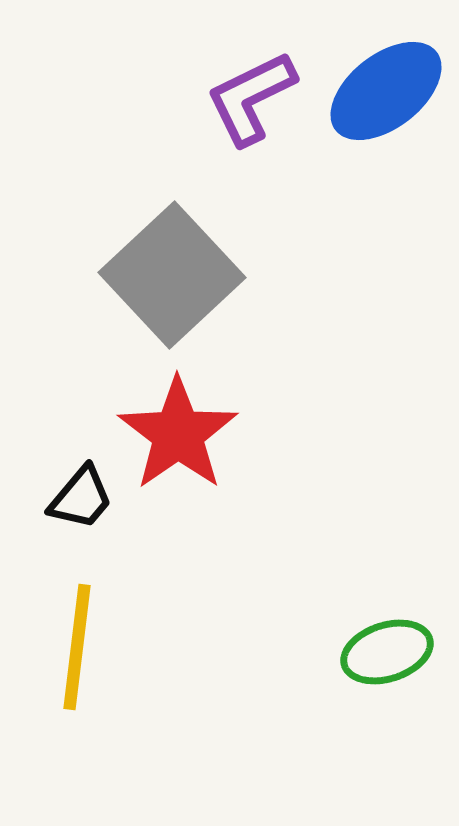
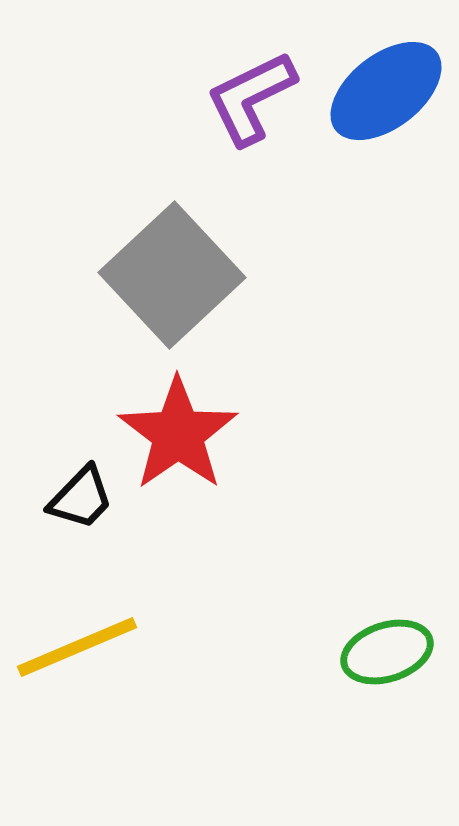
black trapezoid: rotated 4 degrees clockwise
yellow line: rotated 60 degrees clockwise
